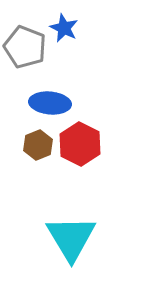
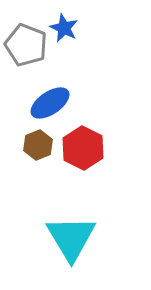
gray pentagon: moved 1 px right, 2 px up
blue ellipse: rotated 39 degrees counterclockwise
red hexagon: moved 3 px right, 4 px down
